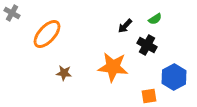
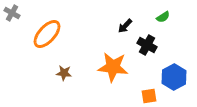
green semicircle: moved 8 px right, 2 px up
